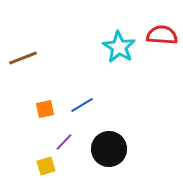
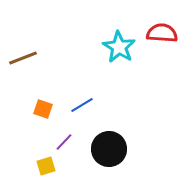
red semicircle: moved 2 px up
orange square: moved 2 px left; rotated 30 degrees clockwise
